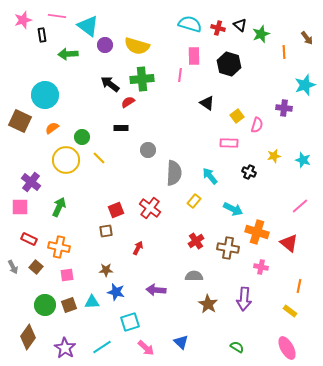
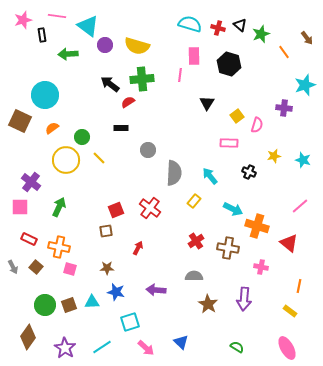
orange line at (284, 52): rotated 32 degrees counterclockwise
black triangle at (207, 103): rotated 28 degrees clockwise
orange cross at (257, 232): moved 6 px up
brown star at (106, 270): moved 1 px right, 2 px up
pink square at (67, 275): moved 3 px right, 6 px up; rotated 24 degrees clockwise
